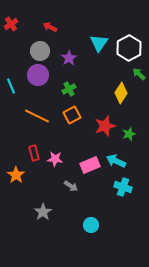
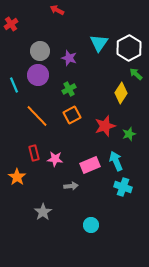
red arrow: moved 7 px right, 17 px up
purple star: rotated 21 degrees counterclockwise
green arrow: moved 3 px left
cyan line: moved 3 px right, 1 px up
orange line: rotated 20 degrees clockwise
cyan arrow: rotated 42 degrees clockwise
orange star: moved 1 px right, 2 px down
gray arrow: rotated 40 degrees counterclockwise
